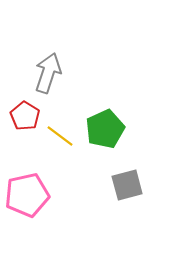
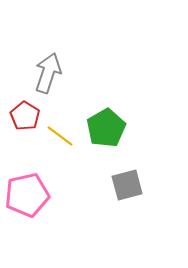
green pentagon: moved 1 px right, 1 px up; rotated 6 degrees counterclockwise
